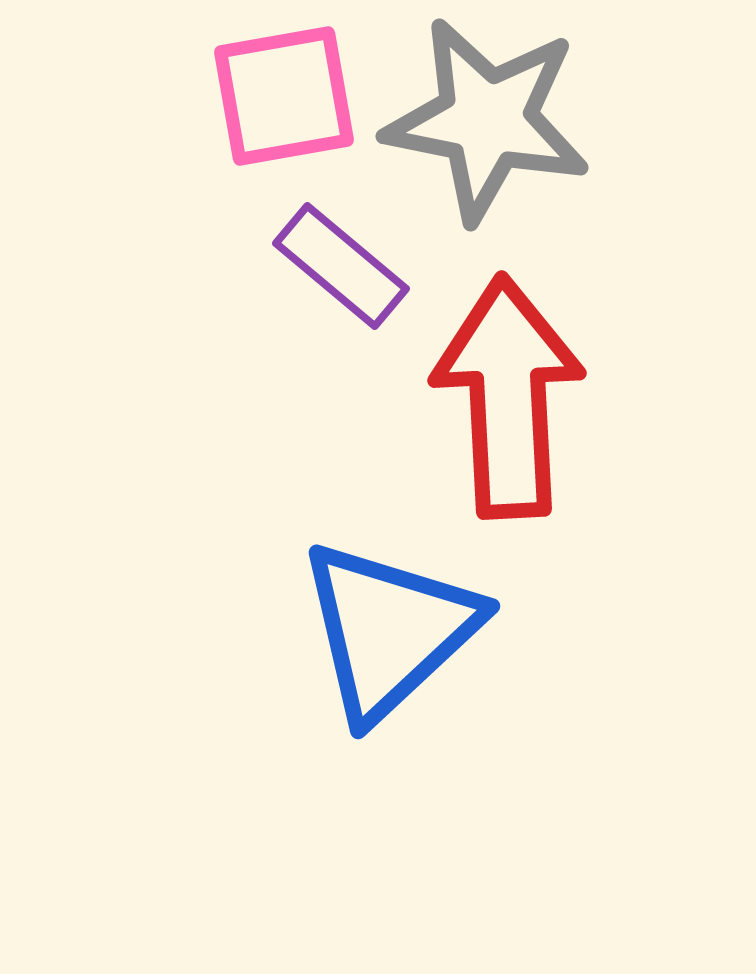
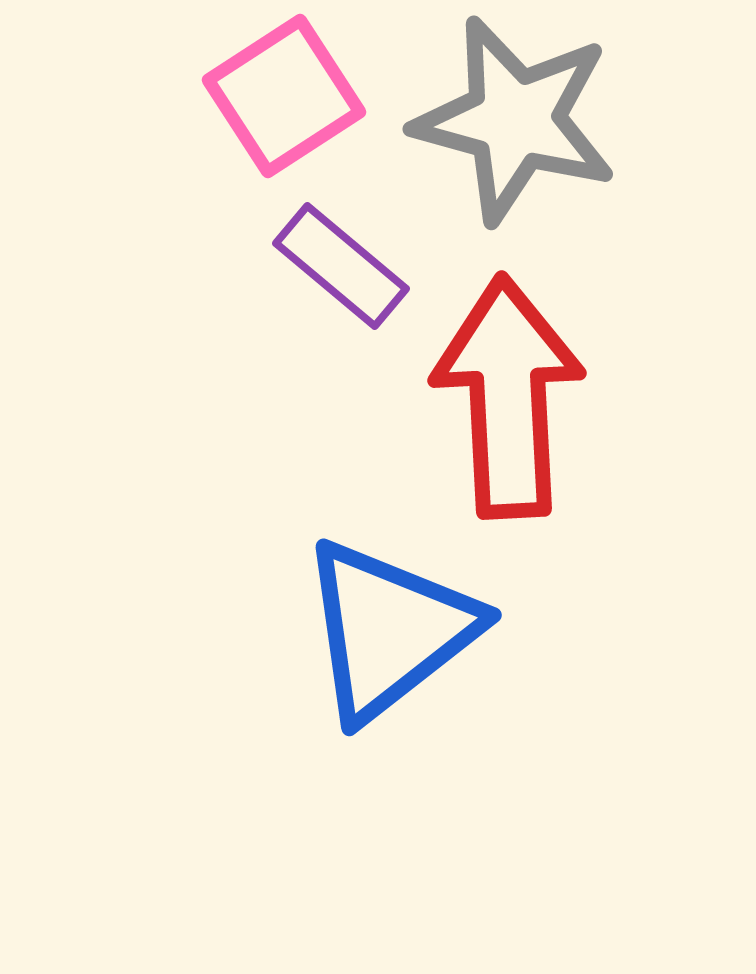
pink square: rotated 23 degrees counterclockwise
gray star: moved 28 px right; rotated 4 degrees clockwise
blue triangle: rotated 5 degrees clockwise
